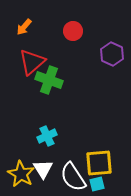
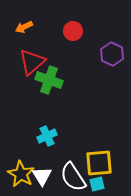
orange arrow: rotated 24 degrees clockwise
white triangle: moved 1 px left, 7 px down
